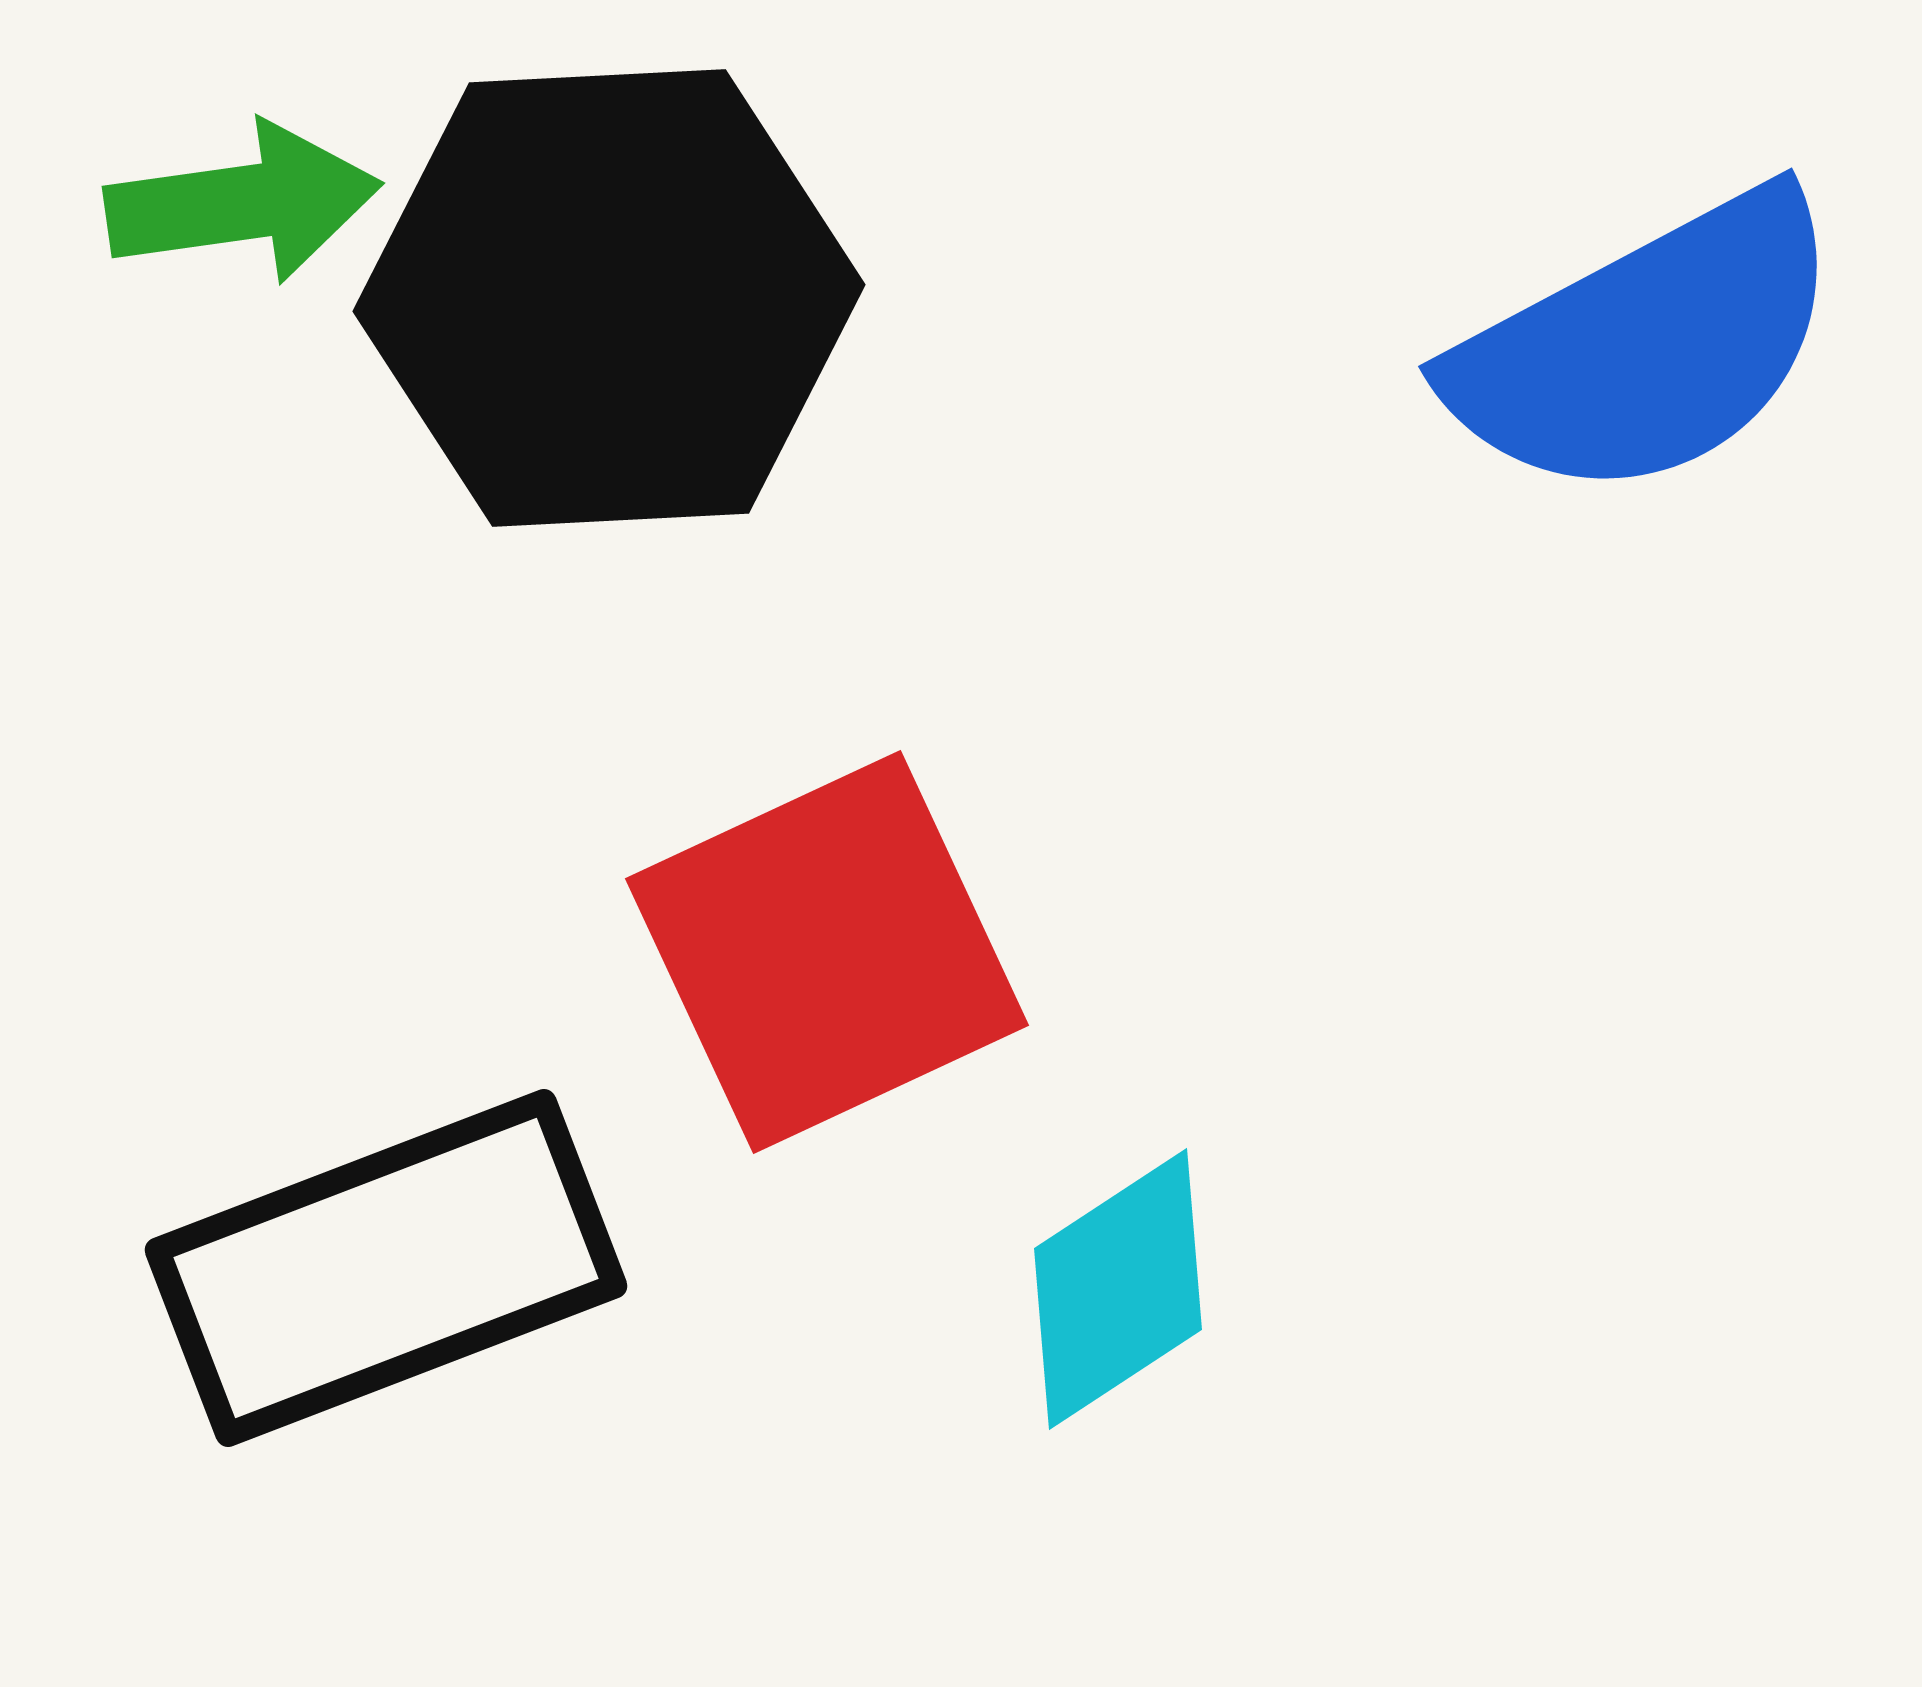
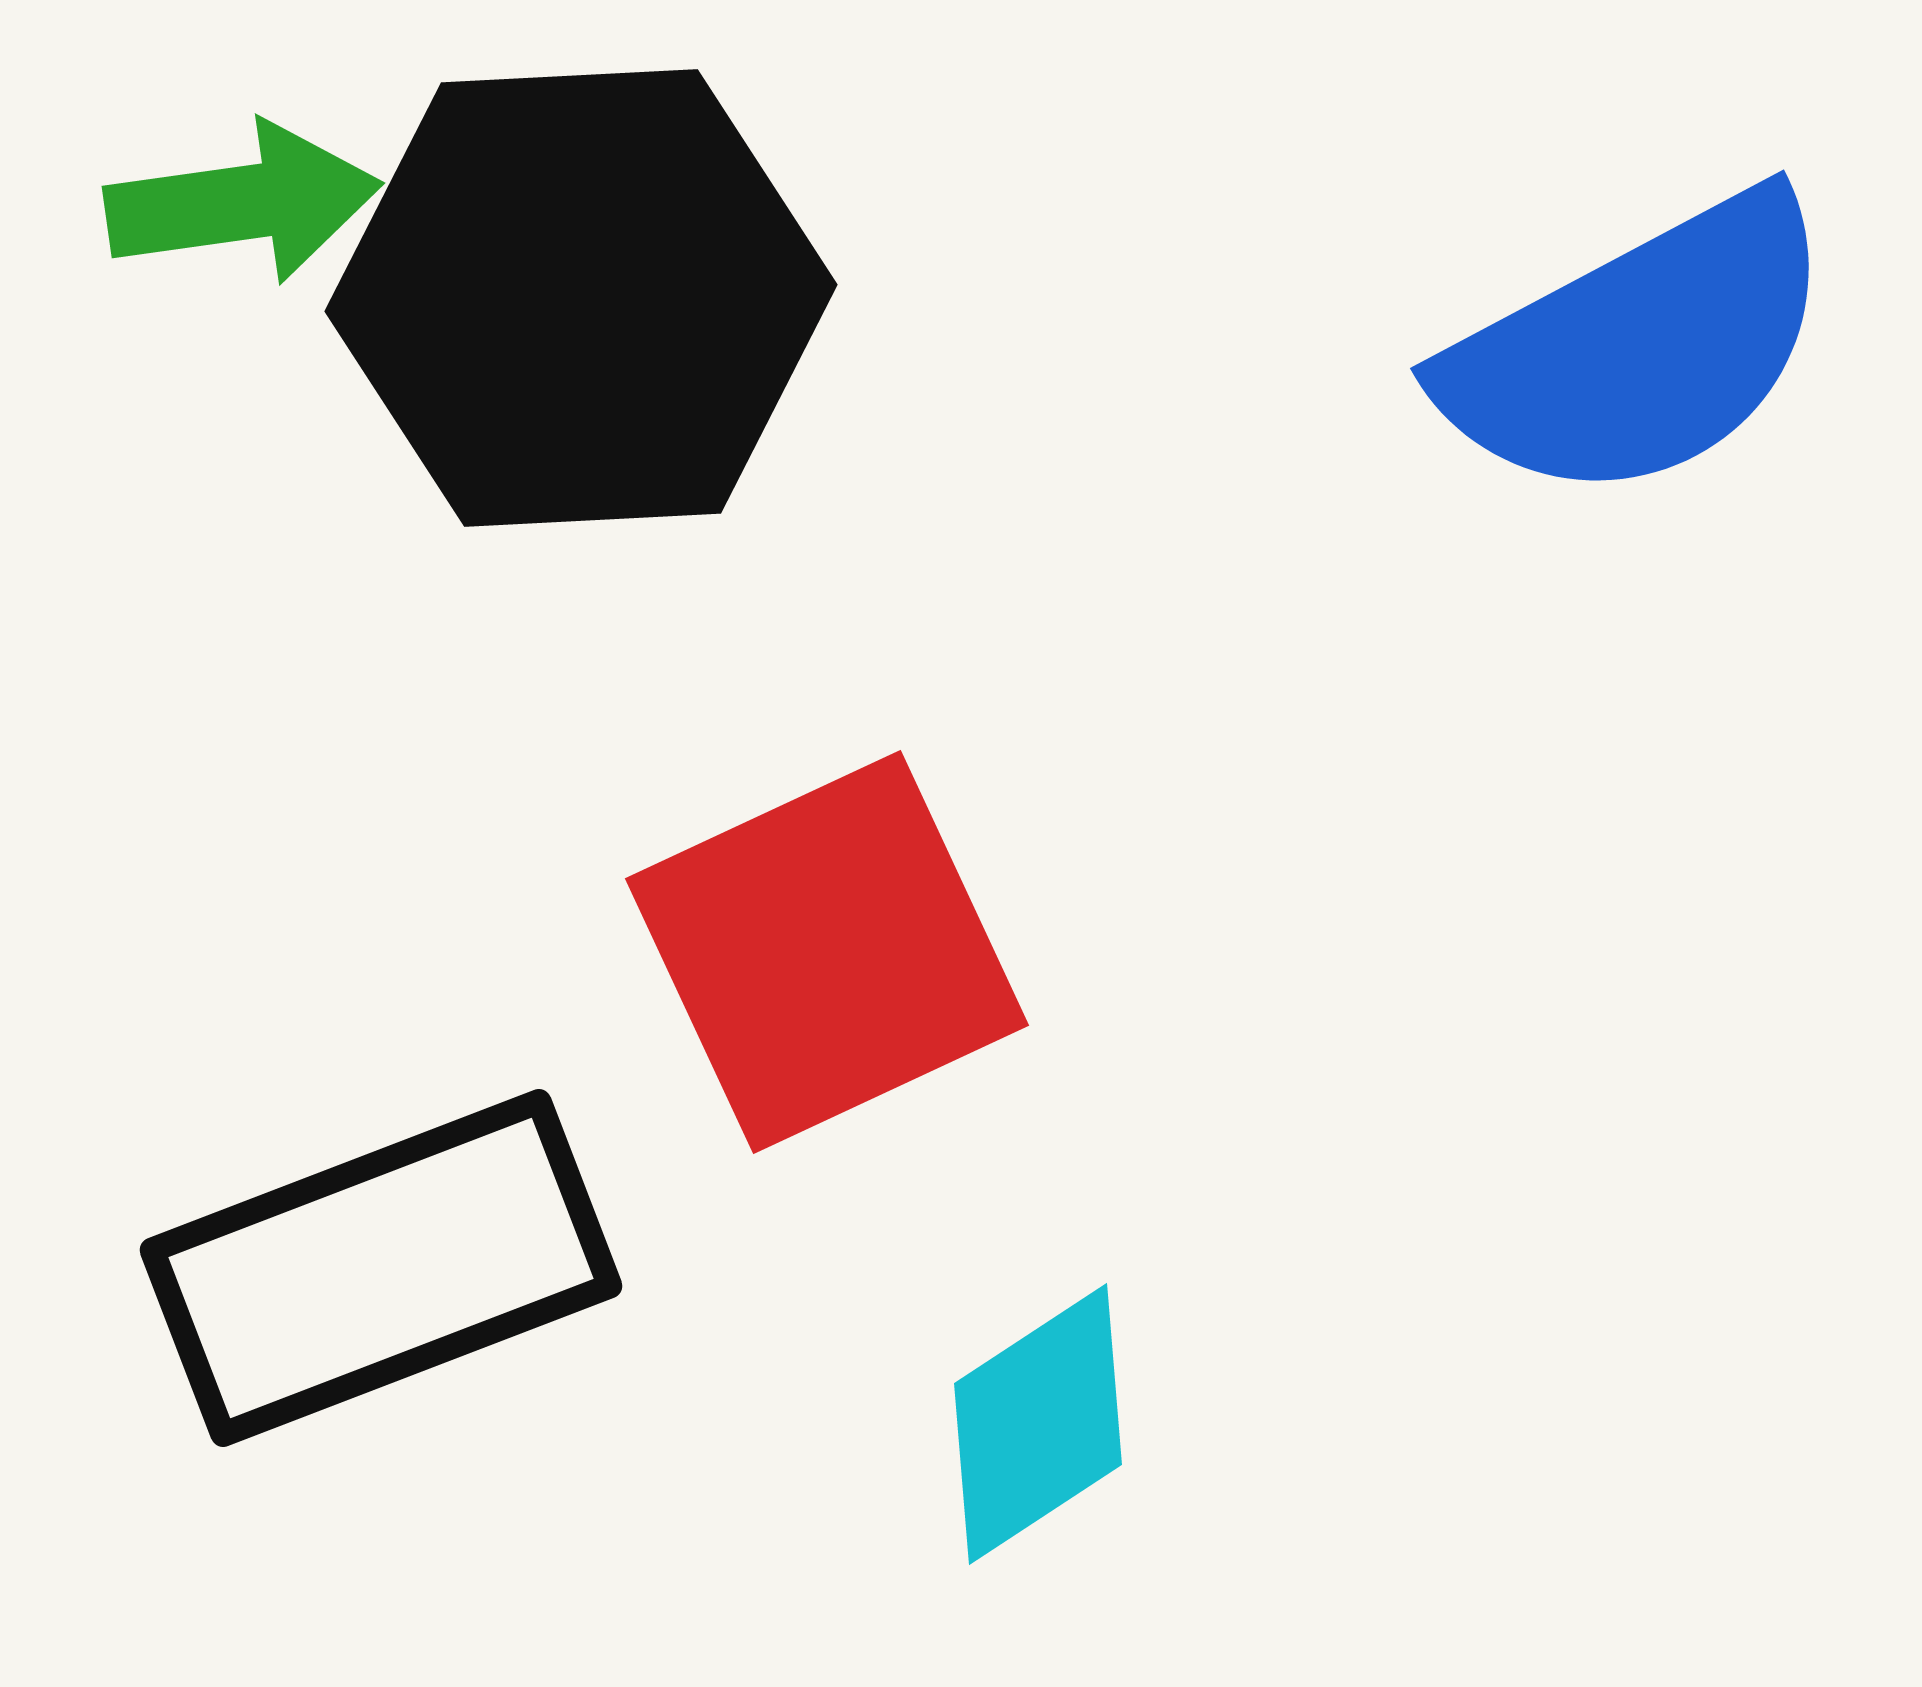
black hexagon: moved 28 px left
blue semicircle: moved 8 px left, 2 px down
black rectangle: moved 5 px left
cyan diamond: moved 80 px left, 135 px down
